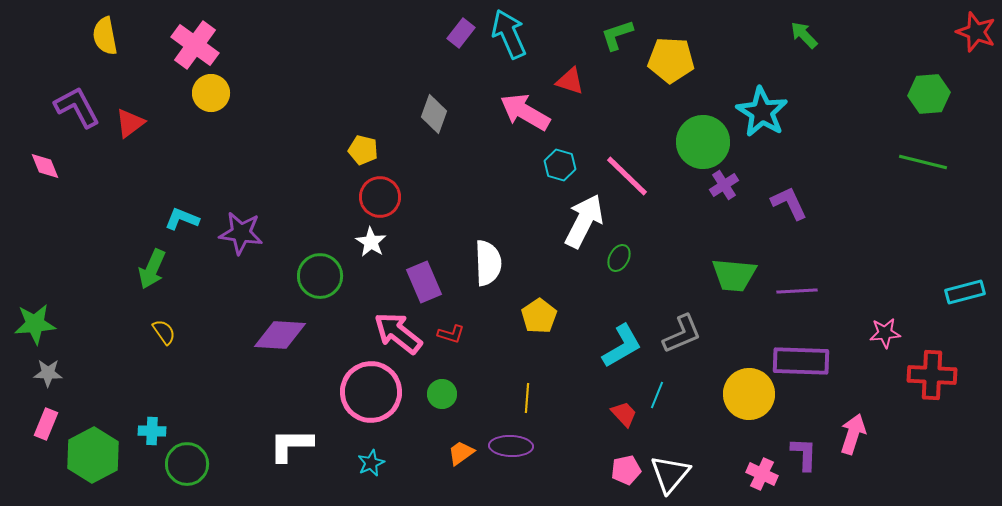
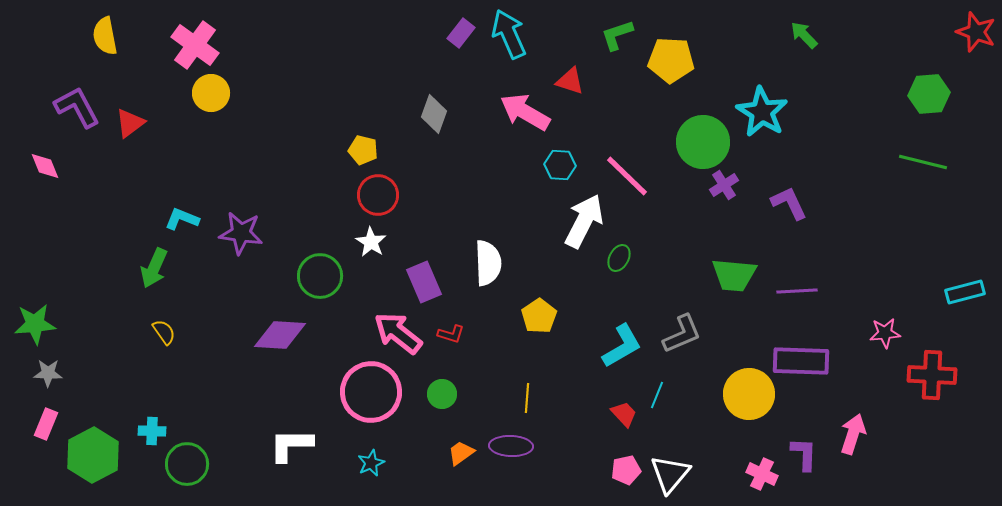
cyan hexagon at (560, 165): rotated 12 degrees counterclockwise
red circle at (380, 197): moved 2 px left, 2 px up
green arrow at (152, 269): moved 2 px right, 1 px up
